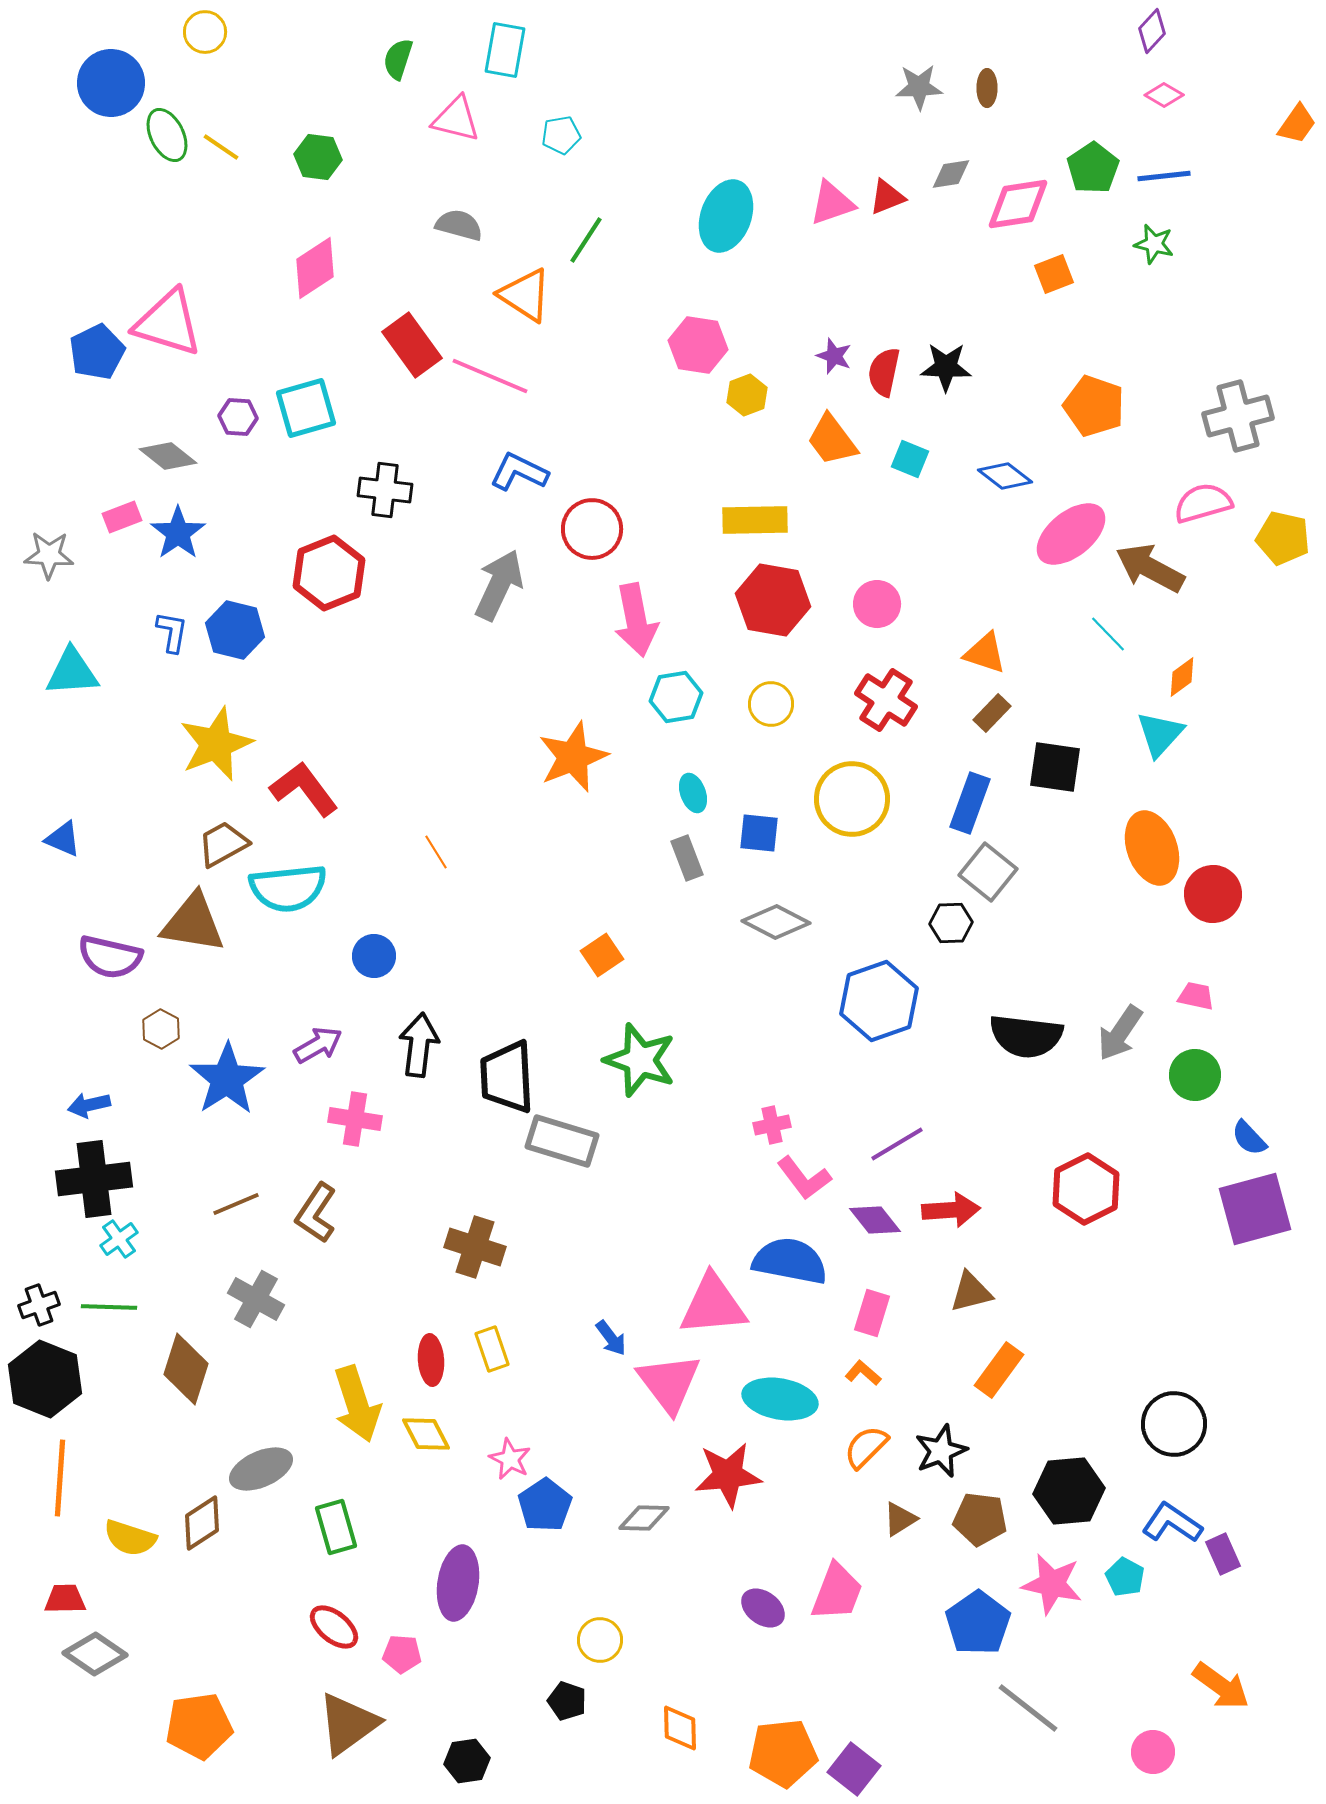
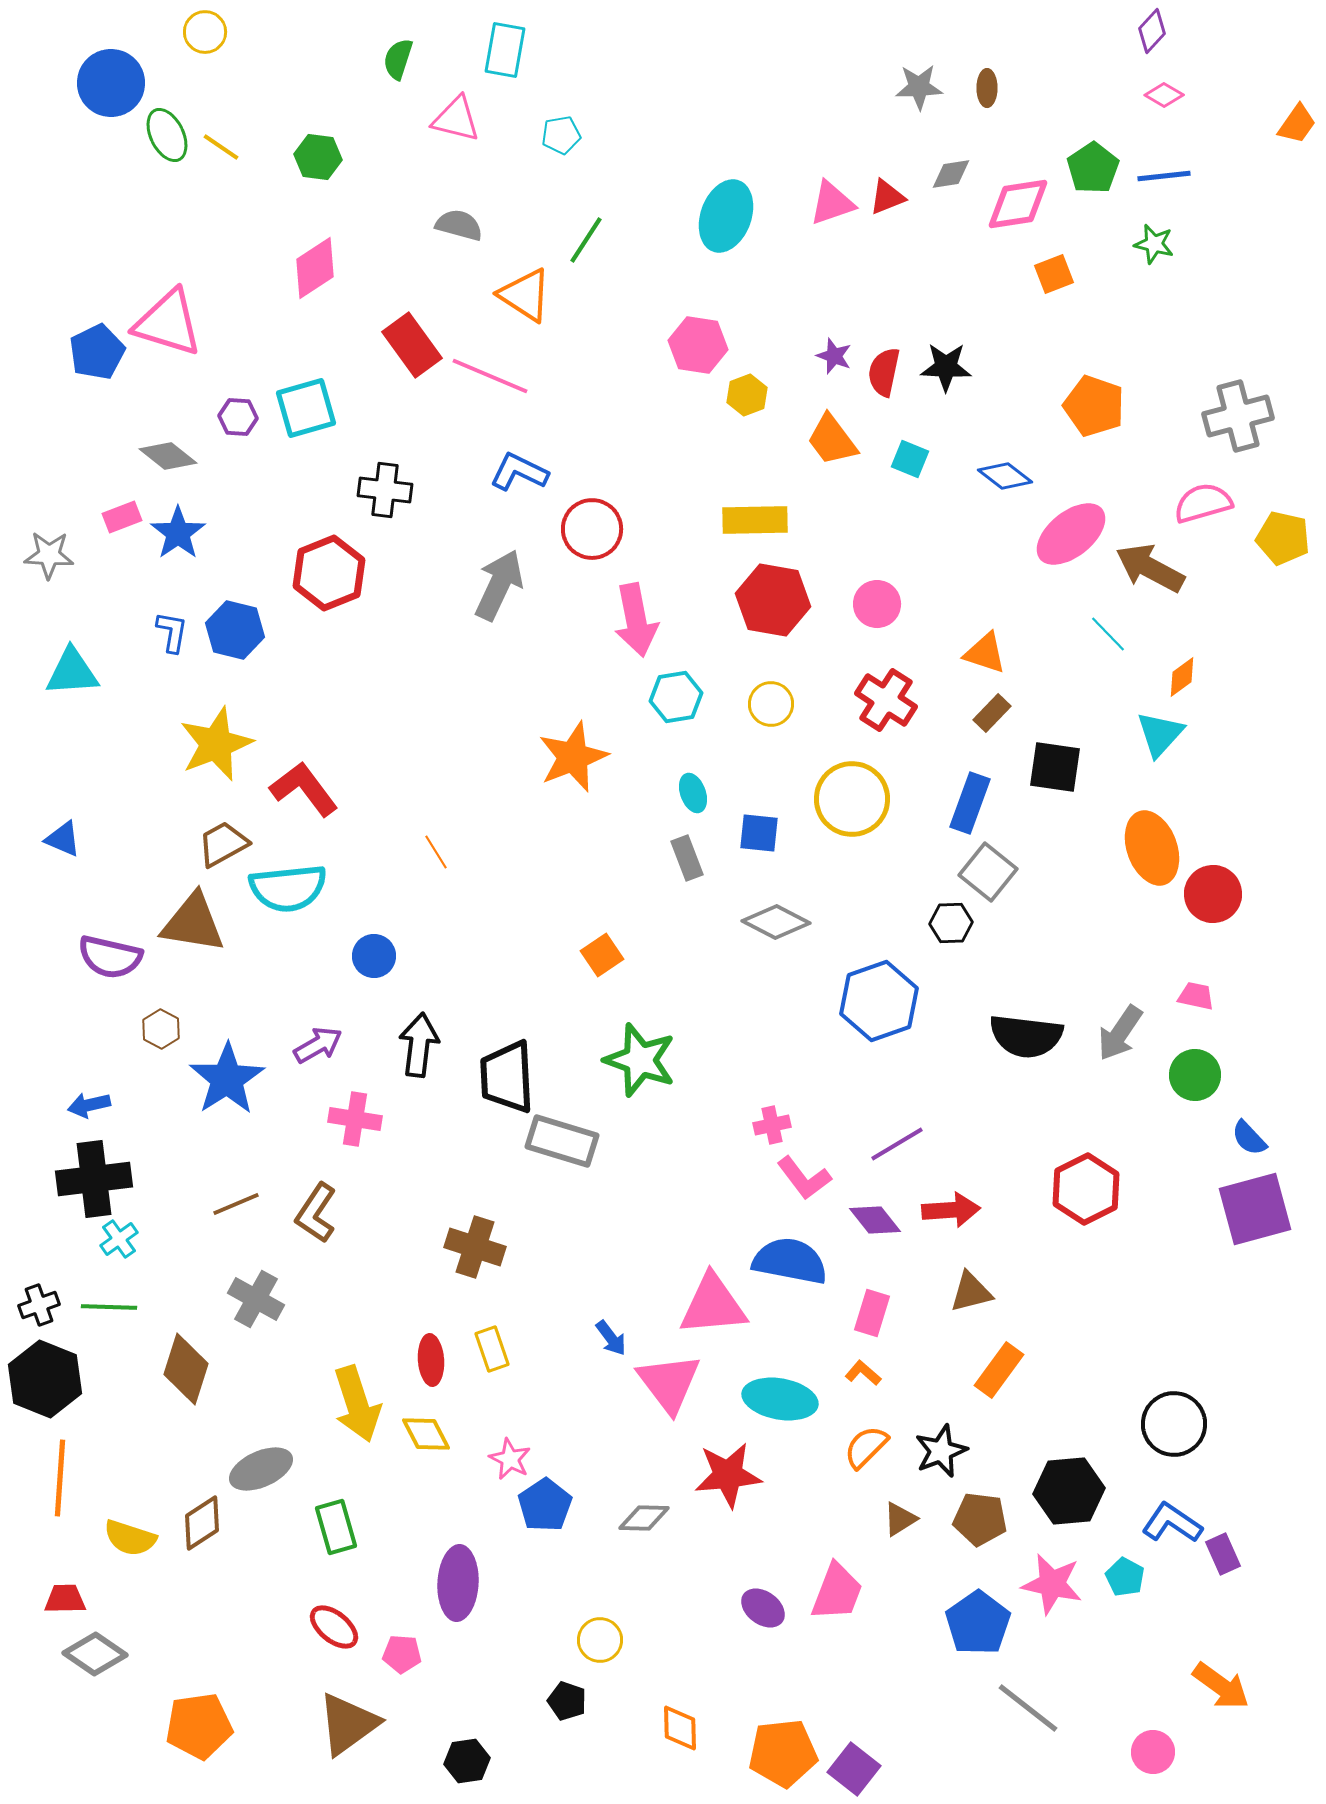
purple ellipse at (458, 1583): rotated 6 degrees counterclockwise
